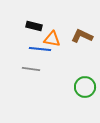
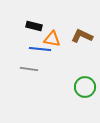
gray line: moved 2 px left
